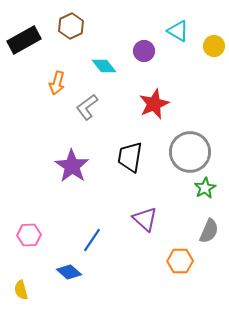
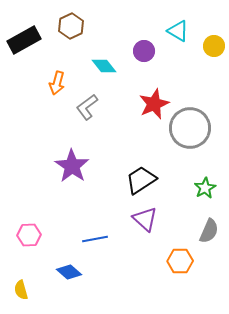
gray circle: moved 24 px up
black trapezoid: moved 11 px right, 23 px down; rotated 48 degrees clockwise
blue line: moved 3 px right, 1 px up; rotated 45 degrees clockwise
